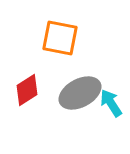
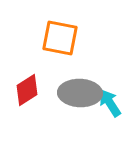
gray ellipse: rotated 30 degrees clockwise
cyan arrow: moved 1 px left
